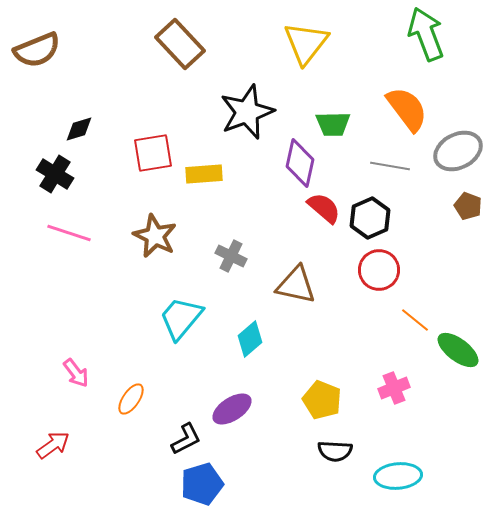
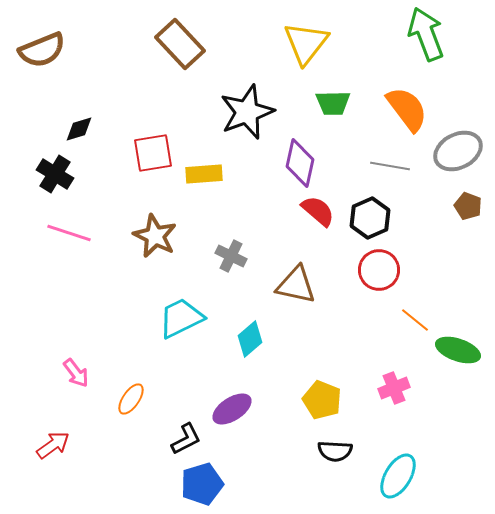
brown semicircle: moved 5 px right
green trapezoid: moved 21 px up
red semicircle: moved 6 px left, 3 px down
cyan trapezoid: rotated 24 degrees clockwise
green ellipse: rotated 18 degrees counterclockwise
cyan ellipse: rotated 54 degrees counterclockwise
